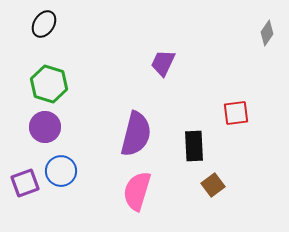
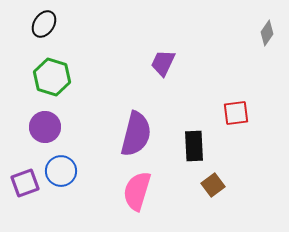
green hexagon: moved 3 px right, 7 px up
